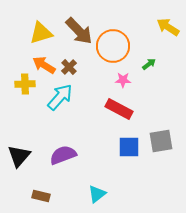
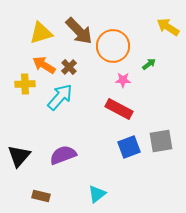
blue square: rotated 20 degrees counterclockwise
